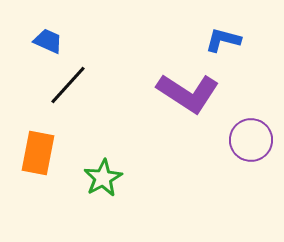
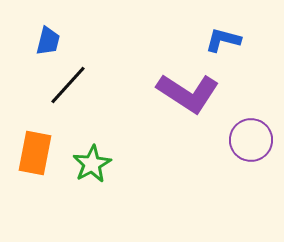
blue trapezoid: rotated 80 degrees clockwise
orange rectangle: moved 3 px left
green star: moved 11 px left, 14 px up
